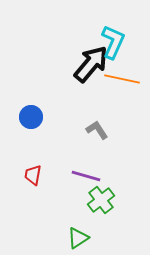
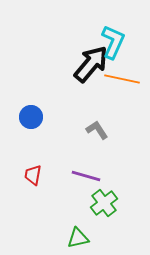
green cross: moved 3 px right, 3 px down
green triangle: rotated 20 degrees clockwise
